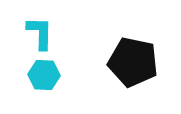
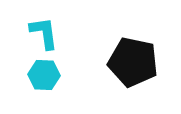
cyan L-shape: moved 4 px right; rotated 9 degrees counterclockwise
